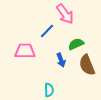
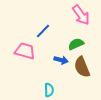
pink arrow: moved 16 px right, 1 px down
blue line: moved 4 px left
pink trapezoid: rotated 15 degrees clockwise
blue arrow: rotated 56 degrees counterclockwise
brown semicircle: moved 5 px left, 2 px down
